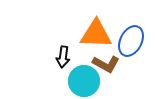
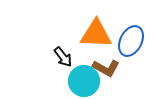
black arrow: rotated 45 degrees counterclockwise
brown L-shape: moved 4 px down
